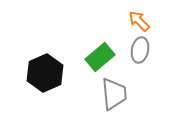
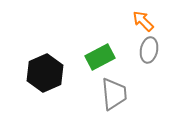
orange arrow: moved 4 px right
gray ellipse: moved 9 px right
green rectangle: rotated 12 degrees clockwise
